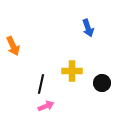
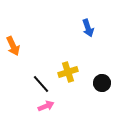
yellow cross: moved 4 px left, 1 px down; rotated 18 degrees counterclockwise
black line: rotated 54 degrees counterclockwise
